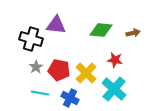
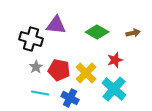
green diamond: moved 4 px left, 2 px down; rotated 25 degrees clockwise
red star: rotated 28 degrees counterclockwise
